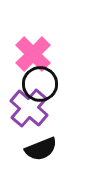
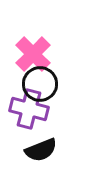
purple cross: moved 1 px down; rotated 27 degrees counterclockwise
black semicircle: moved 1 px down
